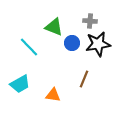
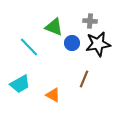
orange triangle: rotated 21 degrees clockwise
